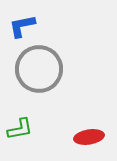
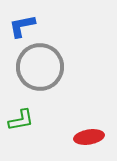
gray circle: moved 1 px right, 2 px up
green L-shape: moved 1 px right, 9 px up
